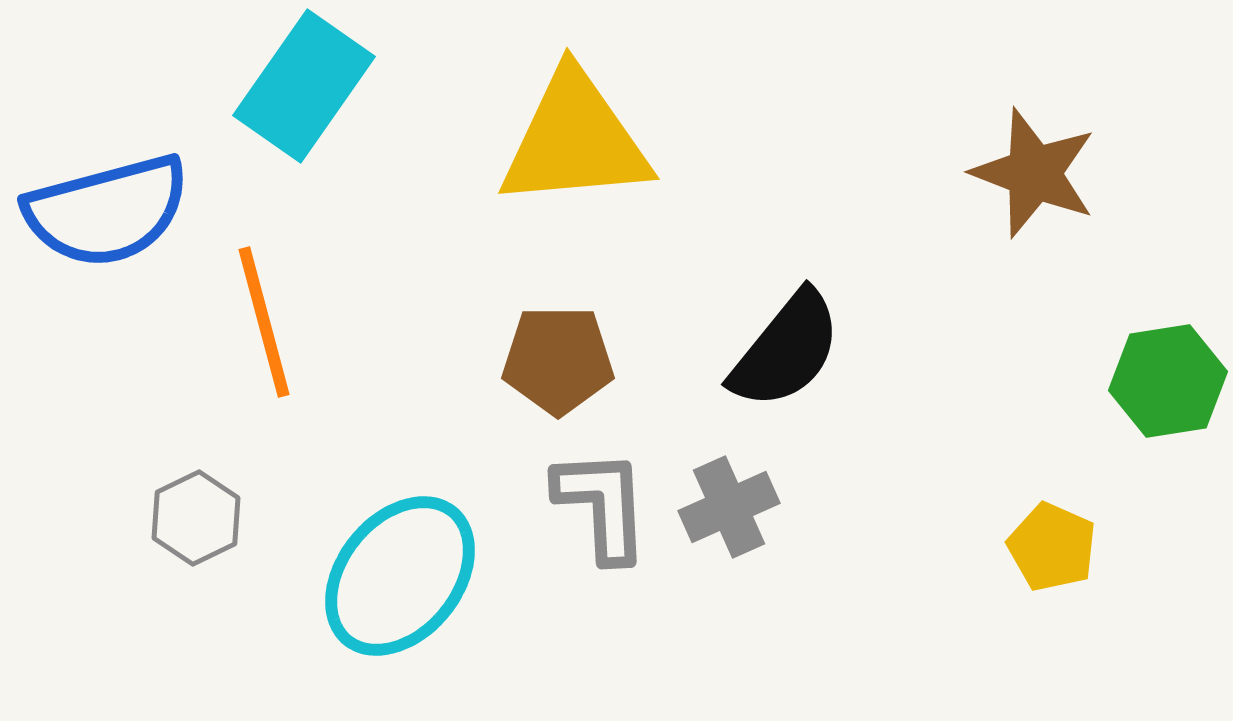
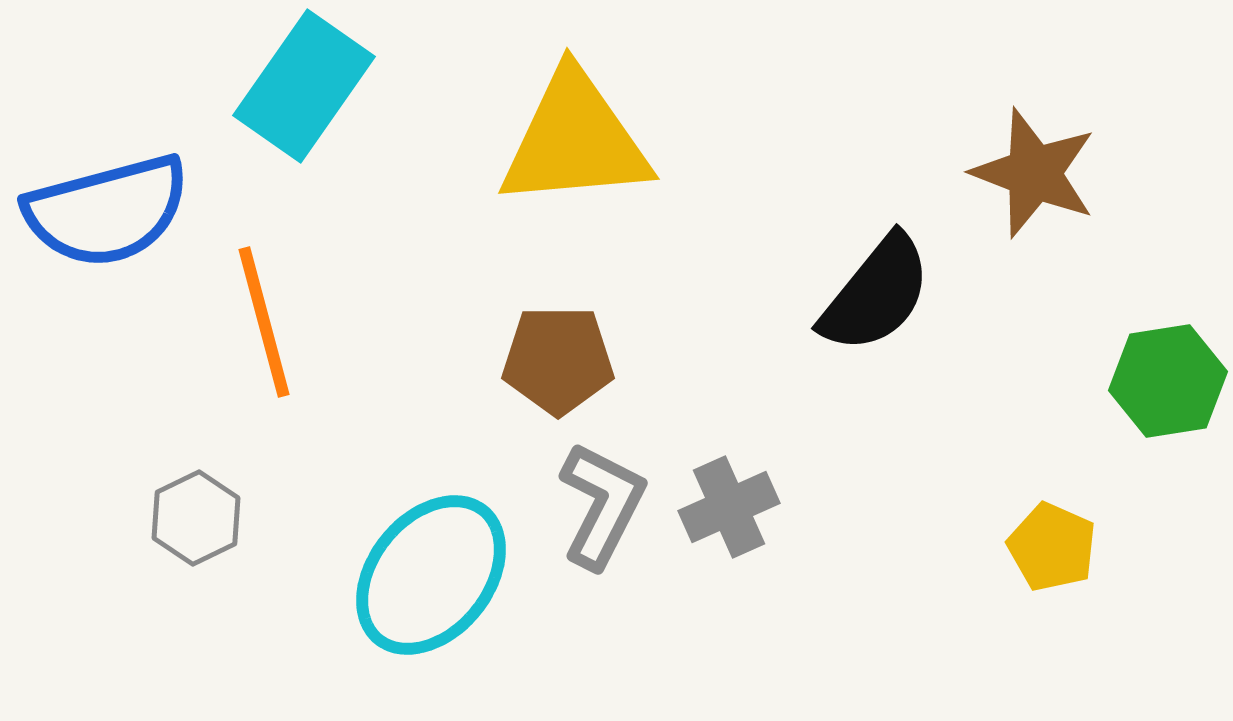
black semicircle: moved 90 px right, 56 px up
gray L-shape: rotated 30 degrees clockwise
cyan ellipse: moved 31 px right, 1 px up
